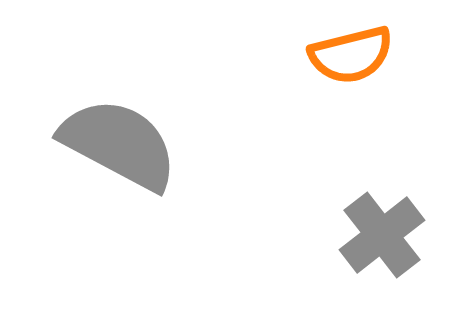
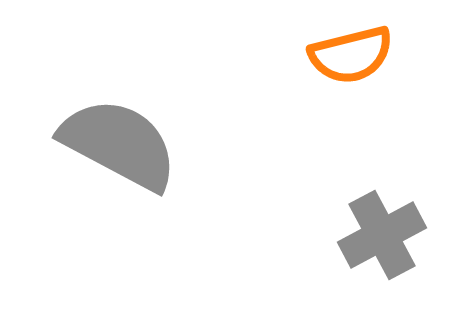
gray cross: rotated 10 degrees clockwise
